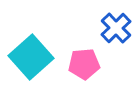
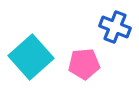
blue cross: moved 1 px left, 1 px up; rotated 24 degrees counterclockwise
